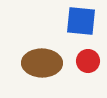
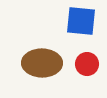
red circle: moved 1 px left, 3 px down
